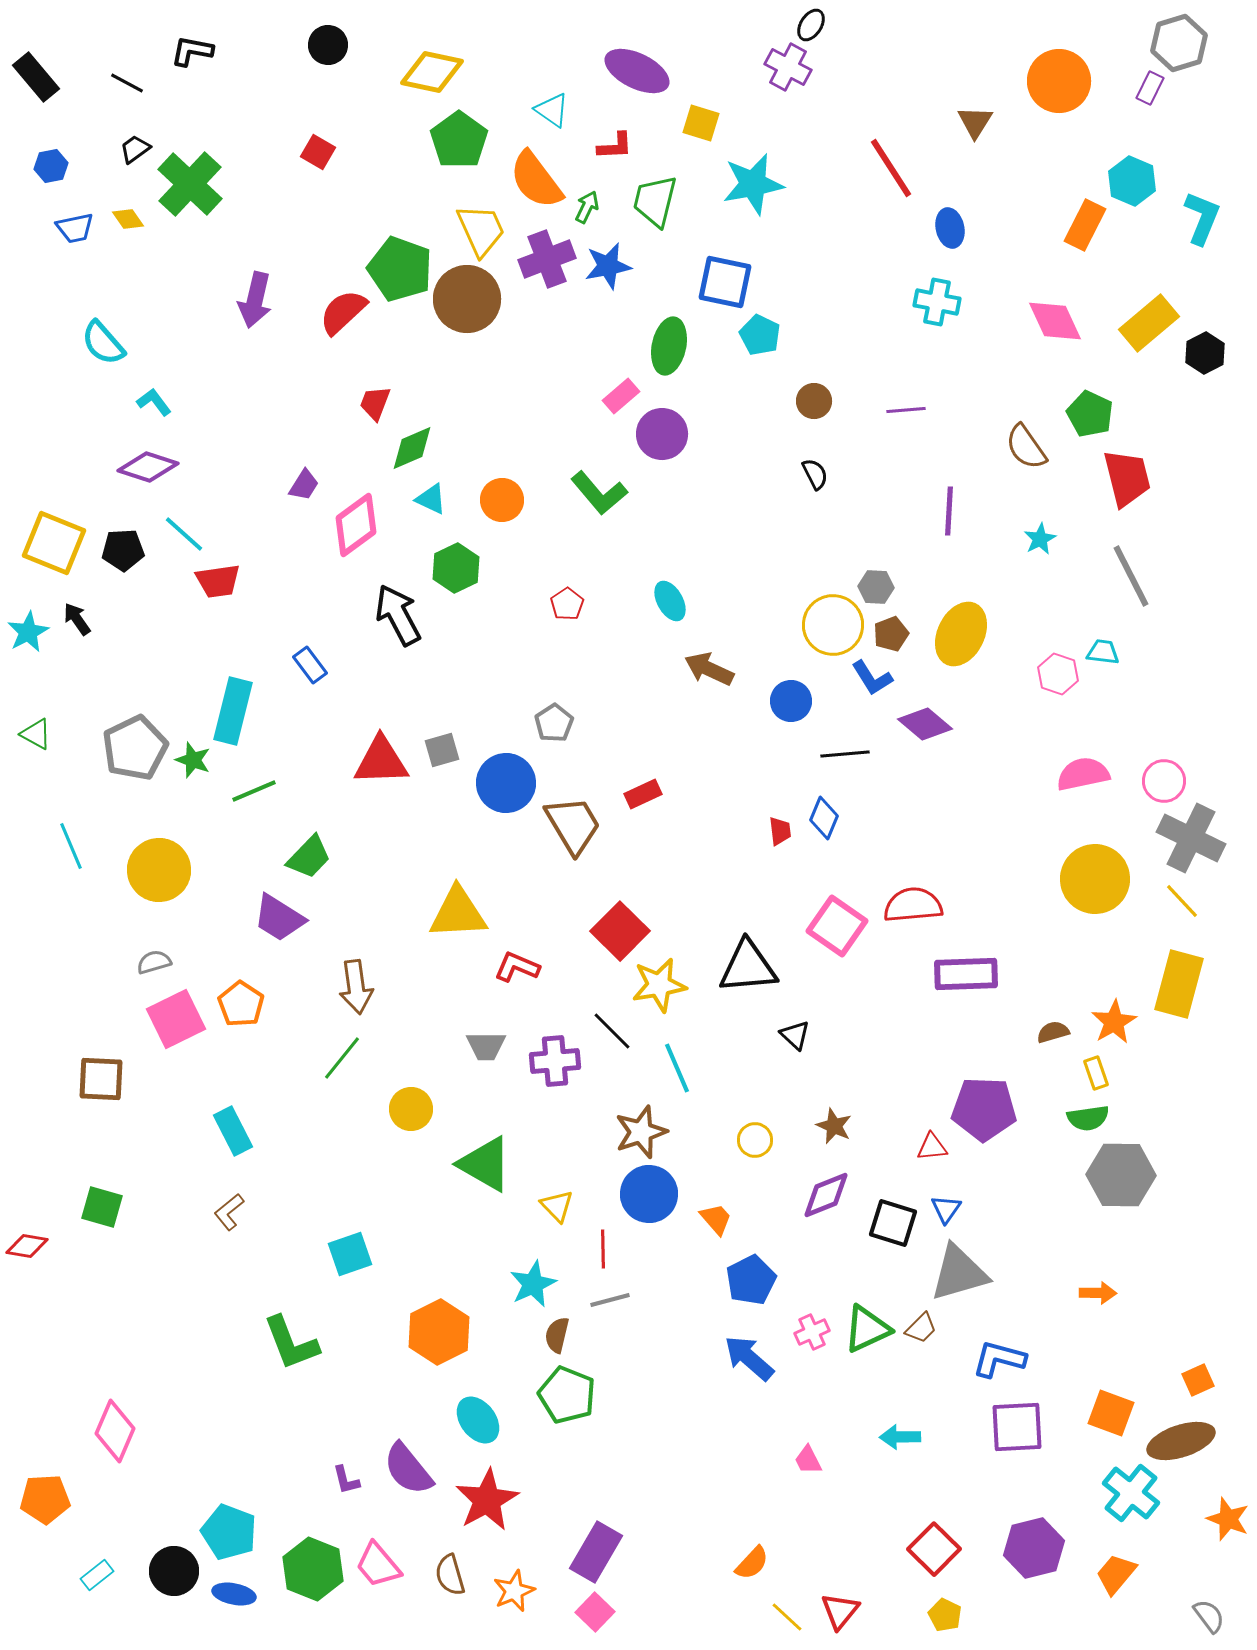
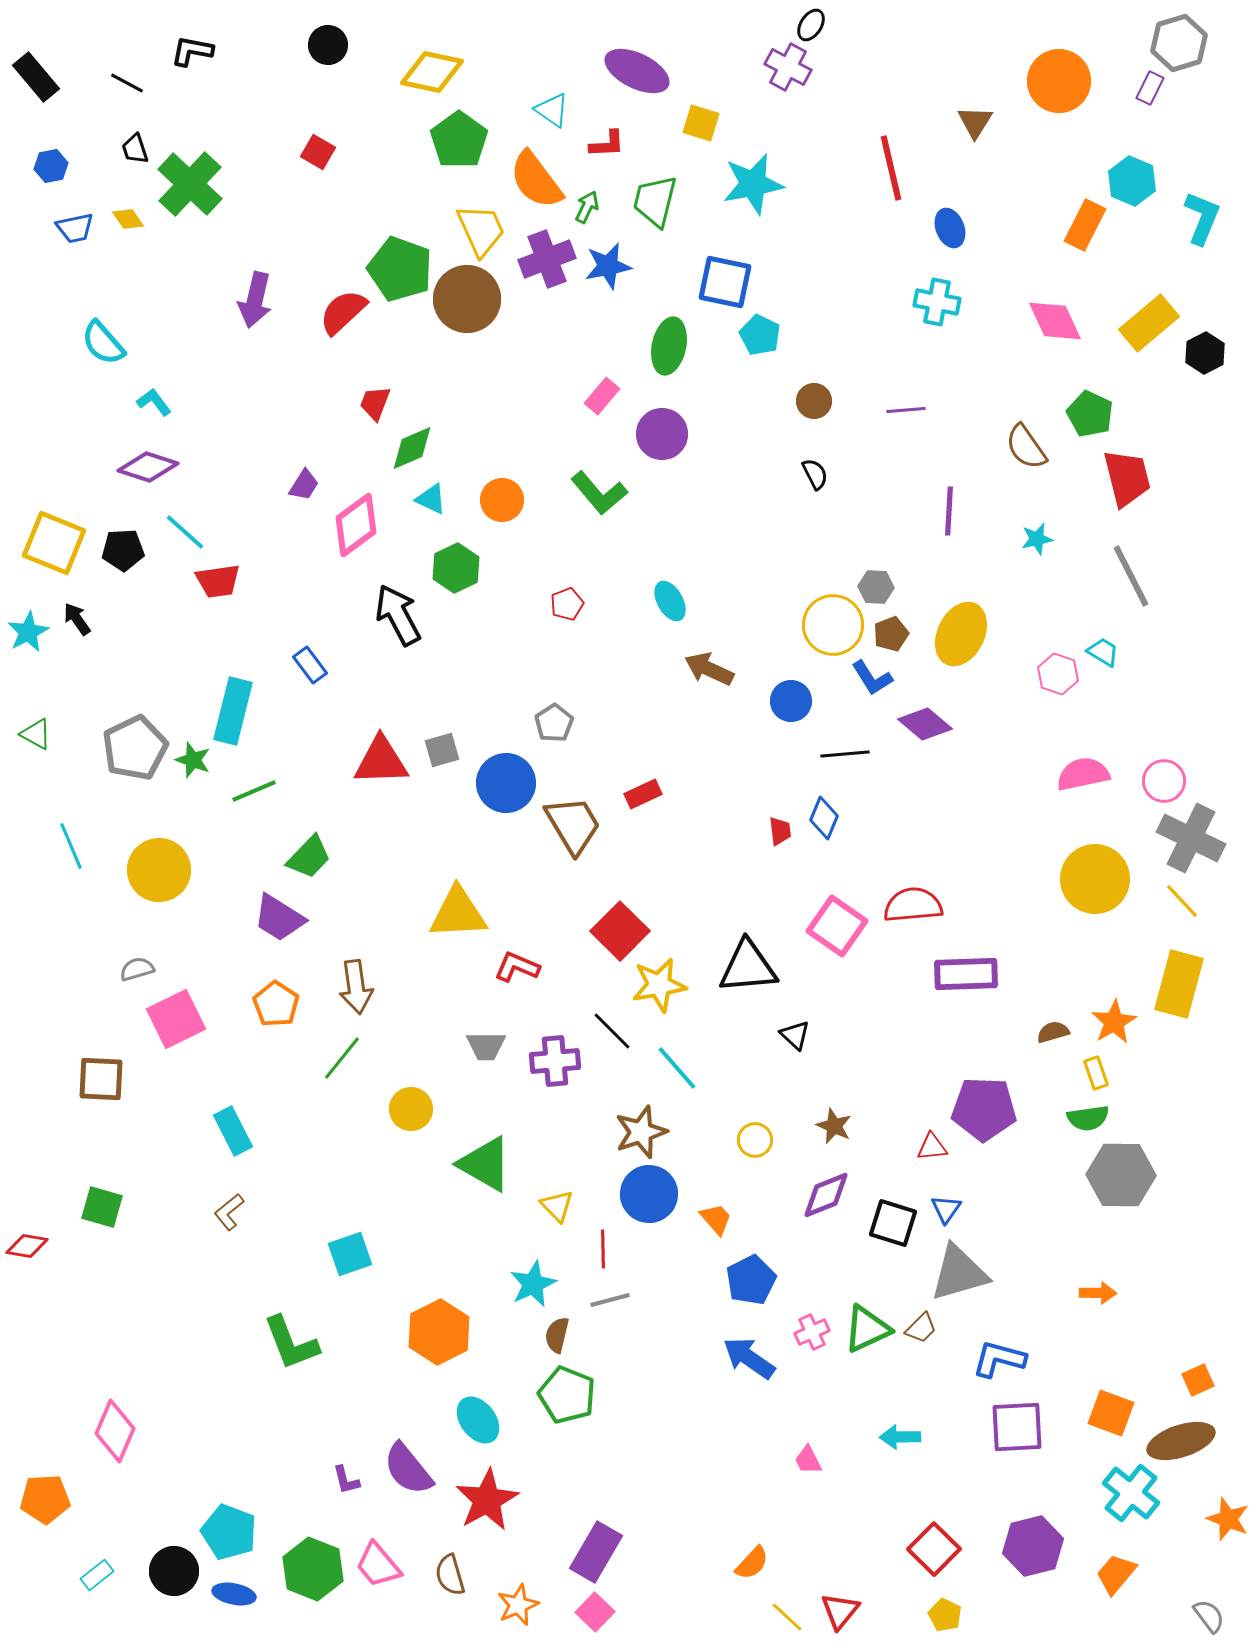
red L-shape at (615, 146): moved 8 px left, 2 px up
black trapezoid at (135, 149): rotated 72 degrees counterclockwise
red line at (891, 168): rotated 20 degrees clockwise
blue ellipse at (950, 228): rotated 9 degrees counterclockwise
pink rectangle at (621, 396): moved 19 px left; rotated 9 degrees counterclockwise
cyan line at (184, 534): moved 1 px right, 2 px up
cyan star at (1040, 539): moved 3 px left; rotated 16 degrees clockwise
red pentagon at (567, 604): rotated 12 degrees clockwise
cyan trapezoid at (1103, 652): rotated 24 degrees clockwise
gray semicircle at (154, 962): moved 17 px left, 7 px down
orange pentagon at (241, 1004): moved 35 px right
cyan line at (677, 1068): rotated 18 degrees counterclockwise
blue arrow at (749, 1358): rotated 6 degrees counterclockwise
purple hexagon at (1034, 1548): moved 1 px left, 2 px up
orange star at (514, 1591): moved 4 px right, 14 px down
